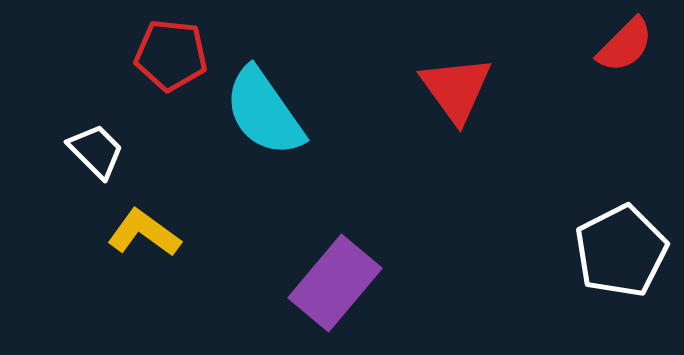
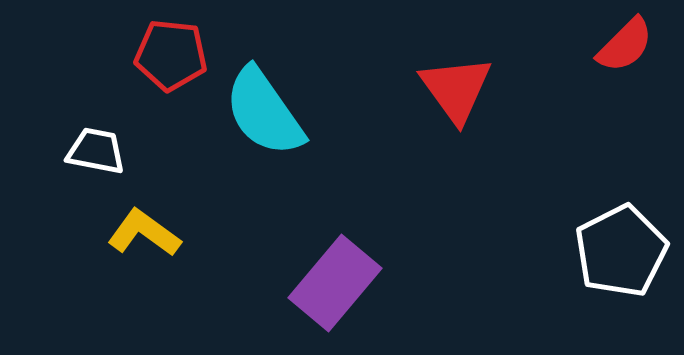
white trapezoid: rotated 34 degrees counterclockwise
